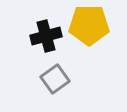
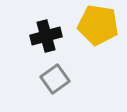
yellow pentagon: moved 9 px right; rotated 9 degrees clockwise
